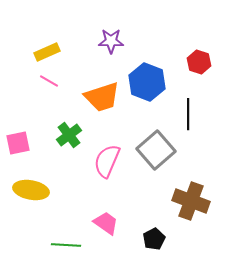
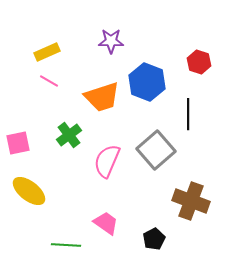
yellow ellipse: moved 2 px left, 1 px down; rotated 28 degrees clockwise
